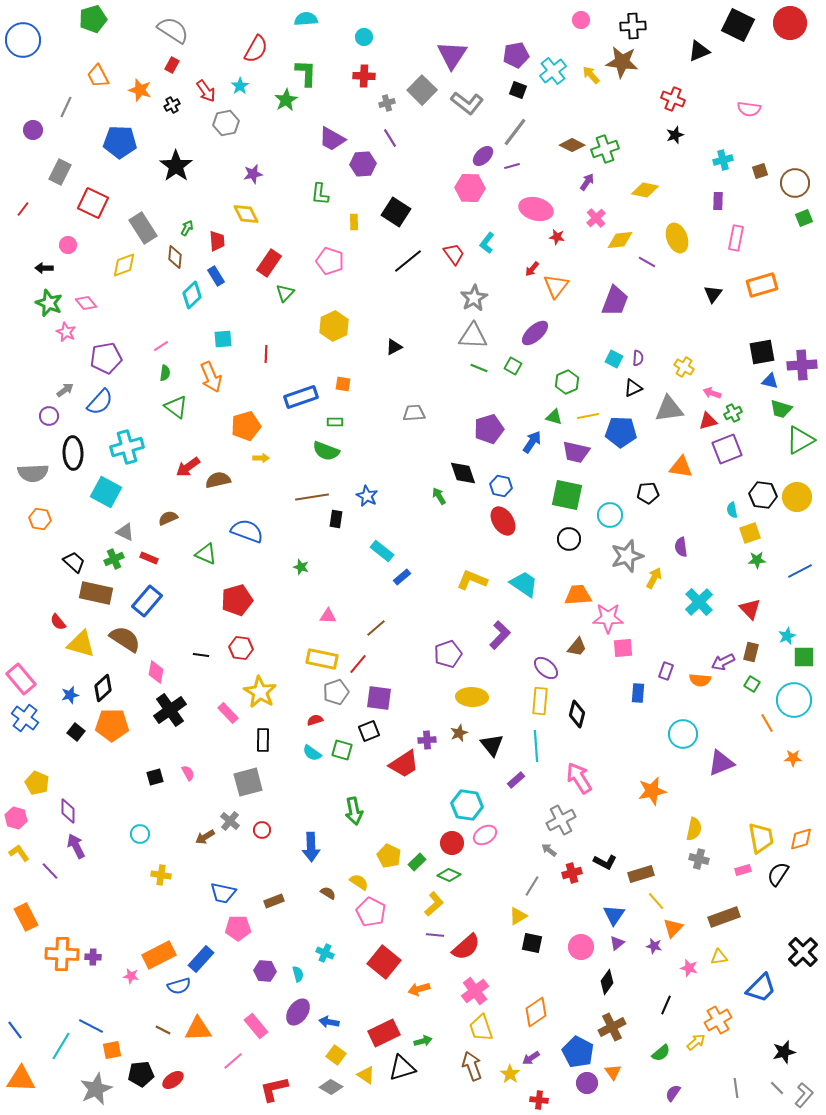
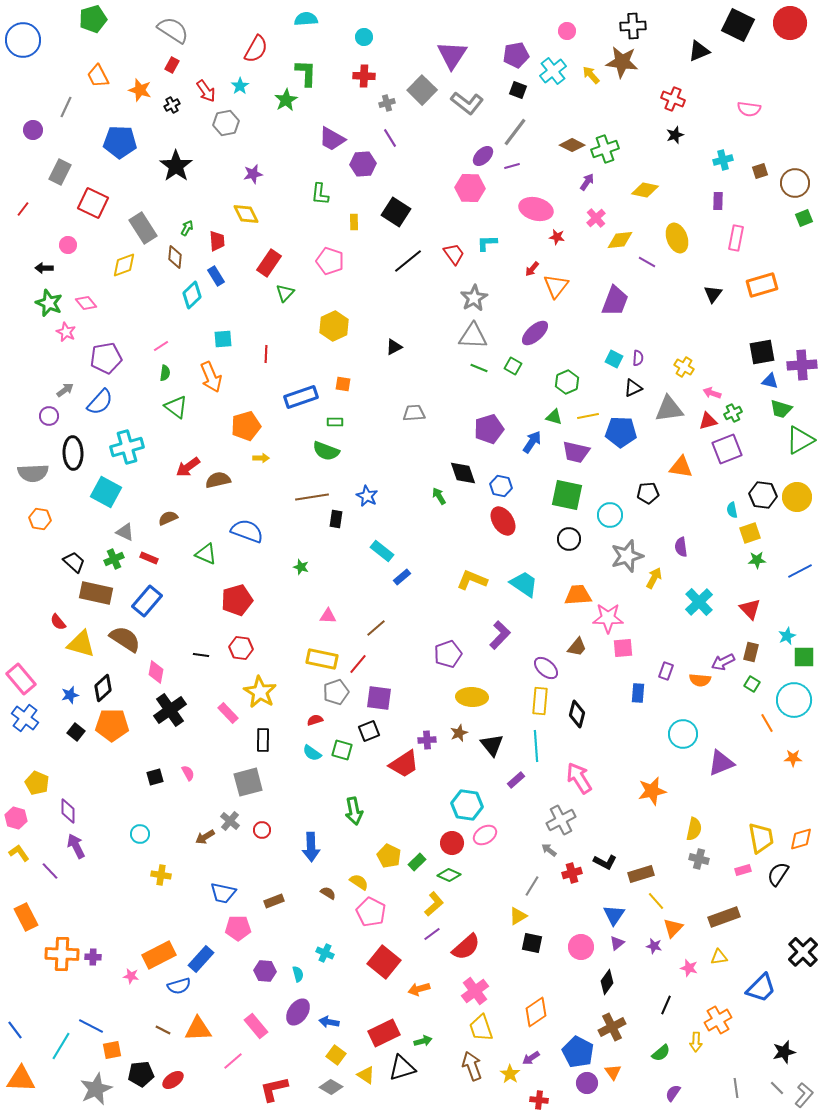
pink circle at (581, 20): moved 14 px left, 11 px down
cyan L-shape at (487, 243): rotated 50 degrees clockwise
purple line at (435, 935): moved 3 px left, 1 px up; rotated 42 degrees counterclockwise
yellow arrow at (696, 1042): rotated 132 degrees clockwise
